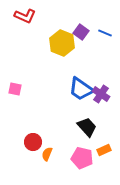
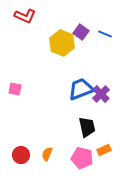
blue line: moved 1 px down
blue trapezoid: rotated 124 degrees clockwise
purple cross: rotated 12 degrees clockwise
black trapezoid: rotated 30 degrees clockwise
red circle: moved 12 px left, 13 px down
